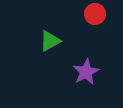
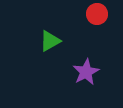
red circle: moved 2 px right
